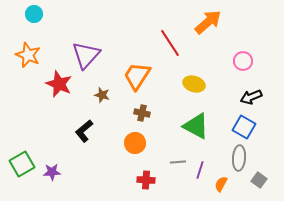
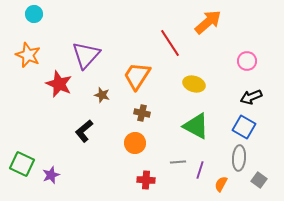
pink circle: moved 4 px right
green square: rotated 35 degrees counterclockwise
purple star: moved 1 px left, 3 px down; rotated 18 degrees counterclockwise
